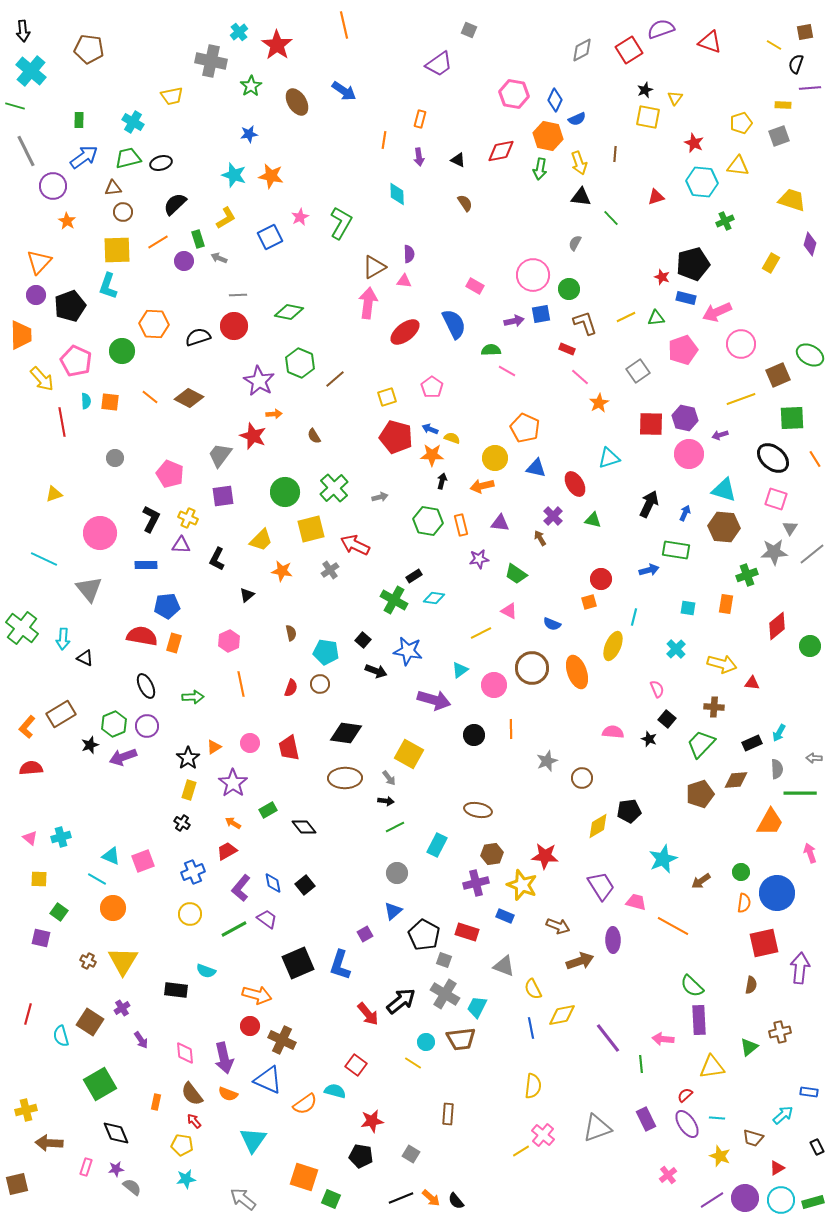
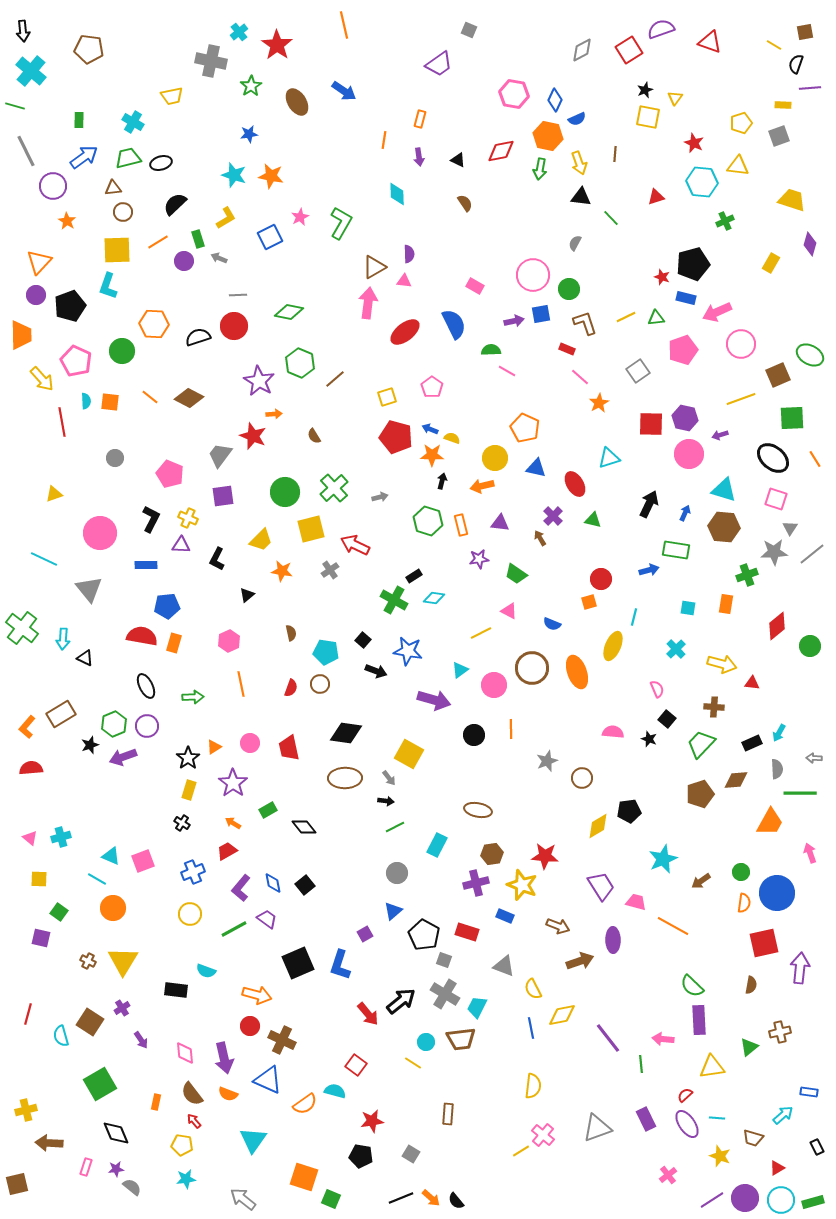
green hexagon at (428, 521): rotated 8 degrees clockwise
